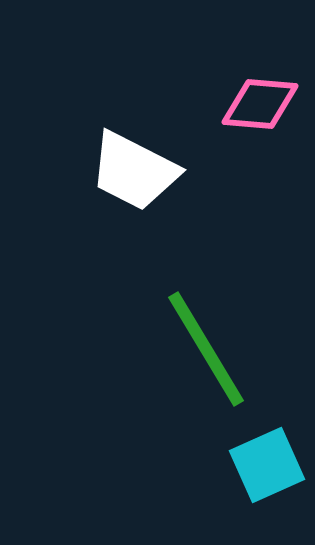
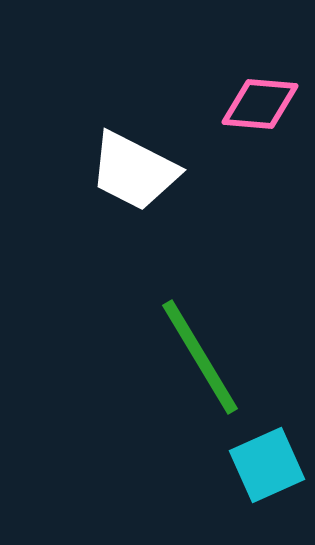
green line: moved 6 px left, 8 px down
